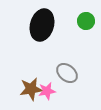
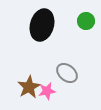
brown star: moved 2 px left, 2 px up; rotated 20 degrees counterclockwise
